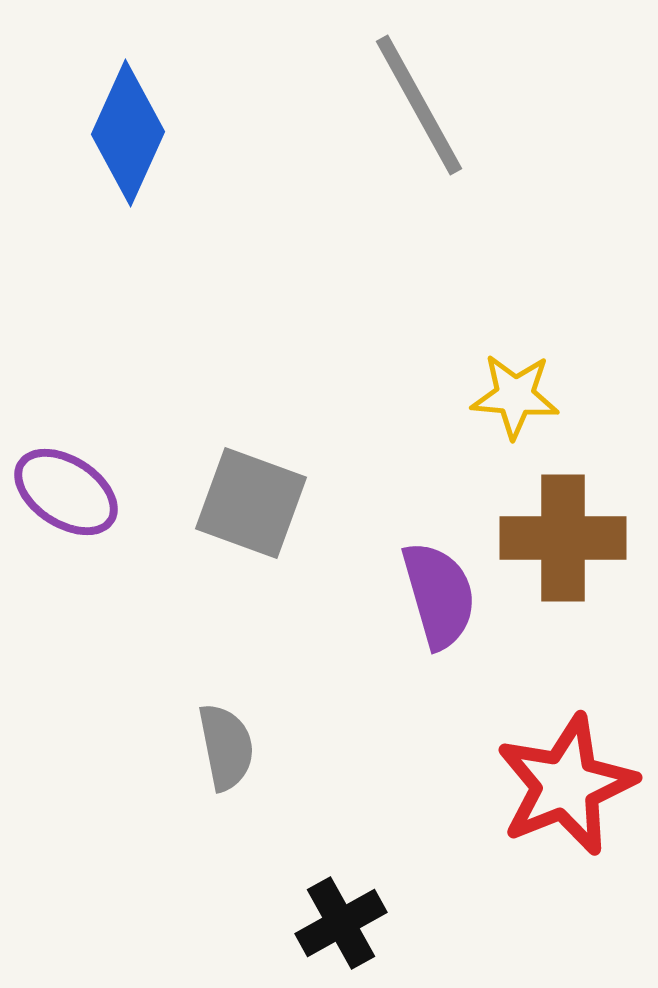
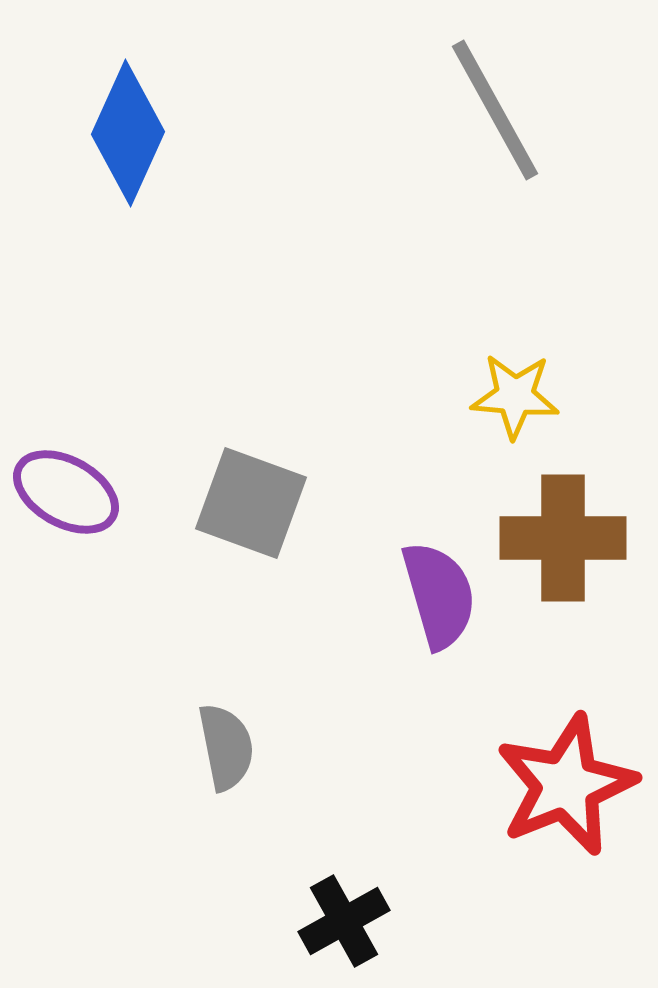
gray line: moved 76 px right, 5 px down
purple ellipse: rotated 4 degrees counterclockwise
black cross: moved 3 px right, 2 px up
